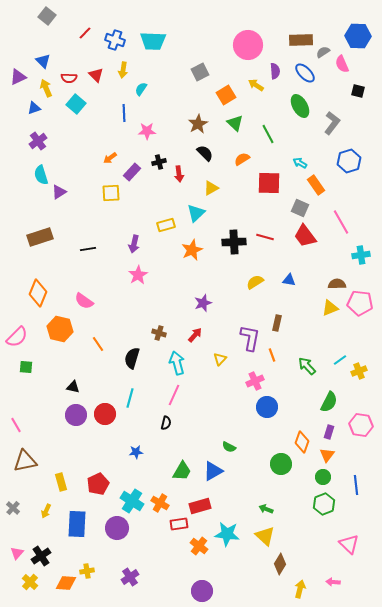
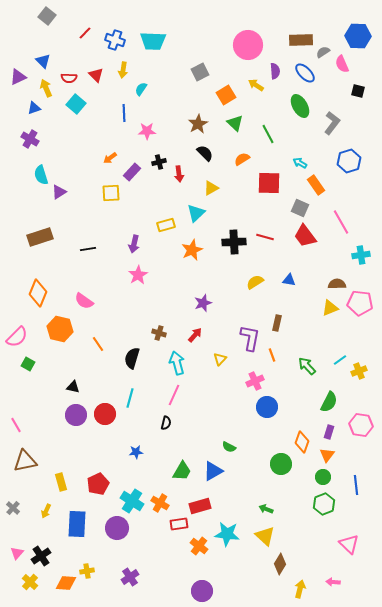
purple cross at (38, 141): moved 8 px left, 2 px up; rotated 24 degrees counterclockwise
green square at (26, 367): moved 2 px right, 3 px up; rotated 24 degrees clockwise
